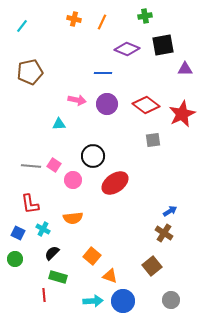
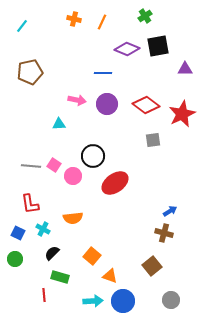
green cross: rotated 24 degrees counterclockwise
black square: moved 5 px left, 1 px down
pink circle: moved 4 px up
brown cross: rotated 18 degrees counterclockwise
green rectangle: moved 2 px right
